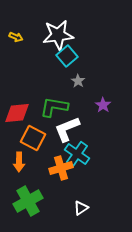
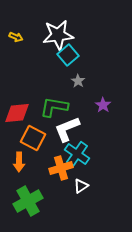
cyan square: moved 1 px right, 1 px up
white triangle: moved 22 px up
